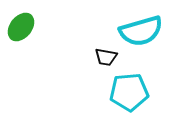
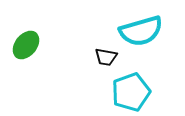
green ellipse: moved 5 px right, 18 px down
cyan pentagon: moved 2 px right; rotated 15 degrees counterclockwise
